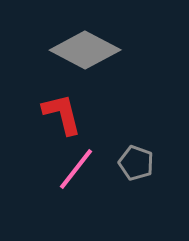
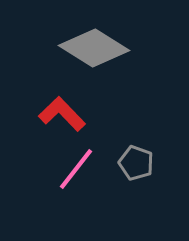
gray diamond: moved 9 px right, 2 px up; rotated 4 degrees clockwise
red L-shape: rotated 30 degrees counterclockwise
